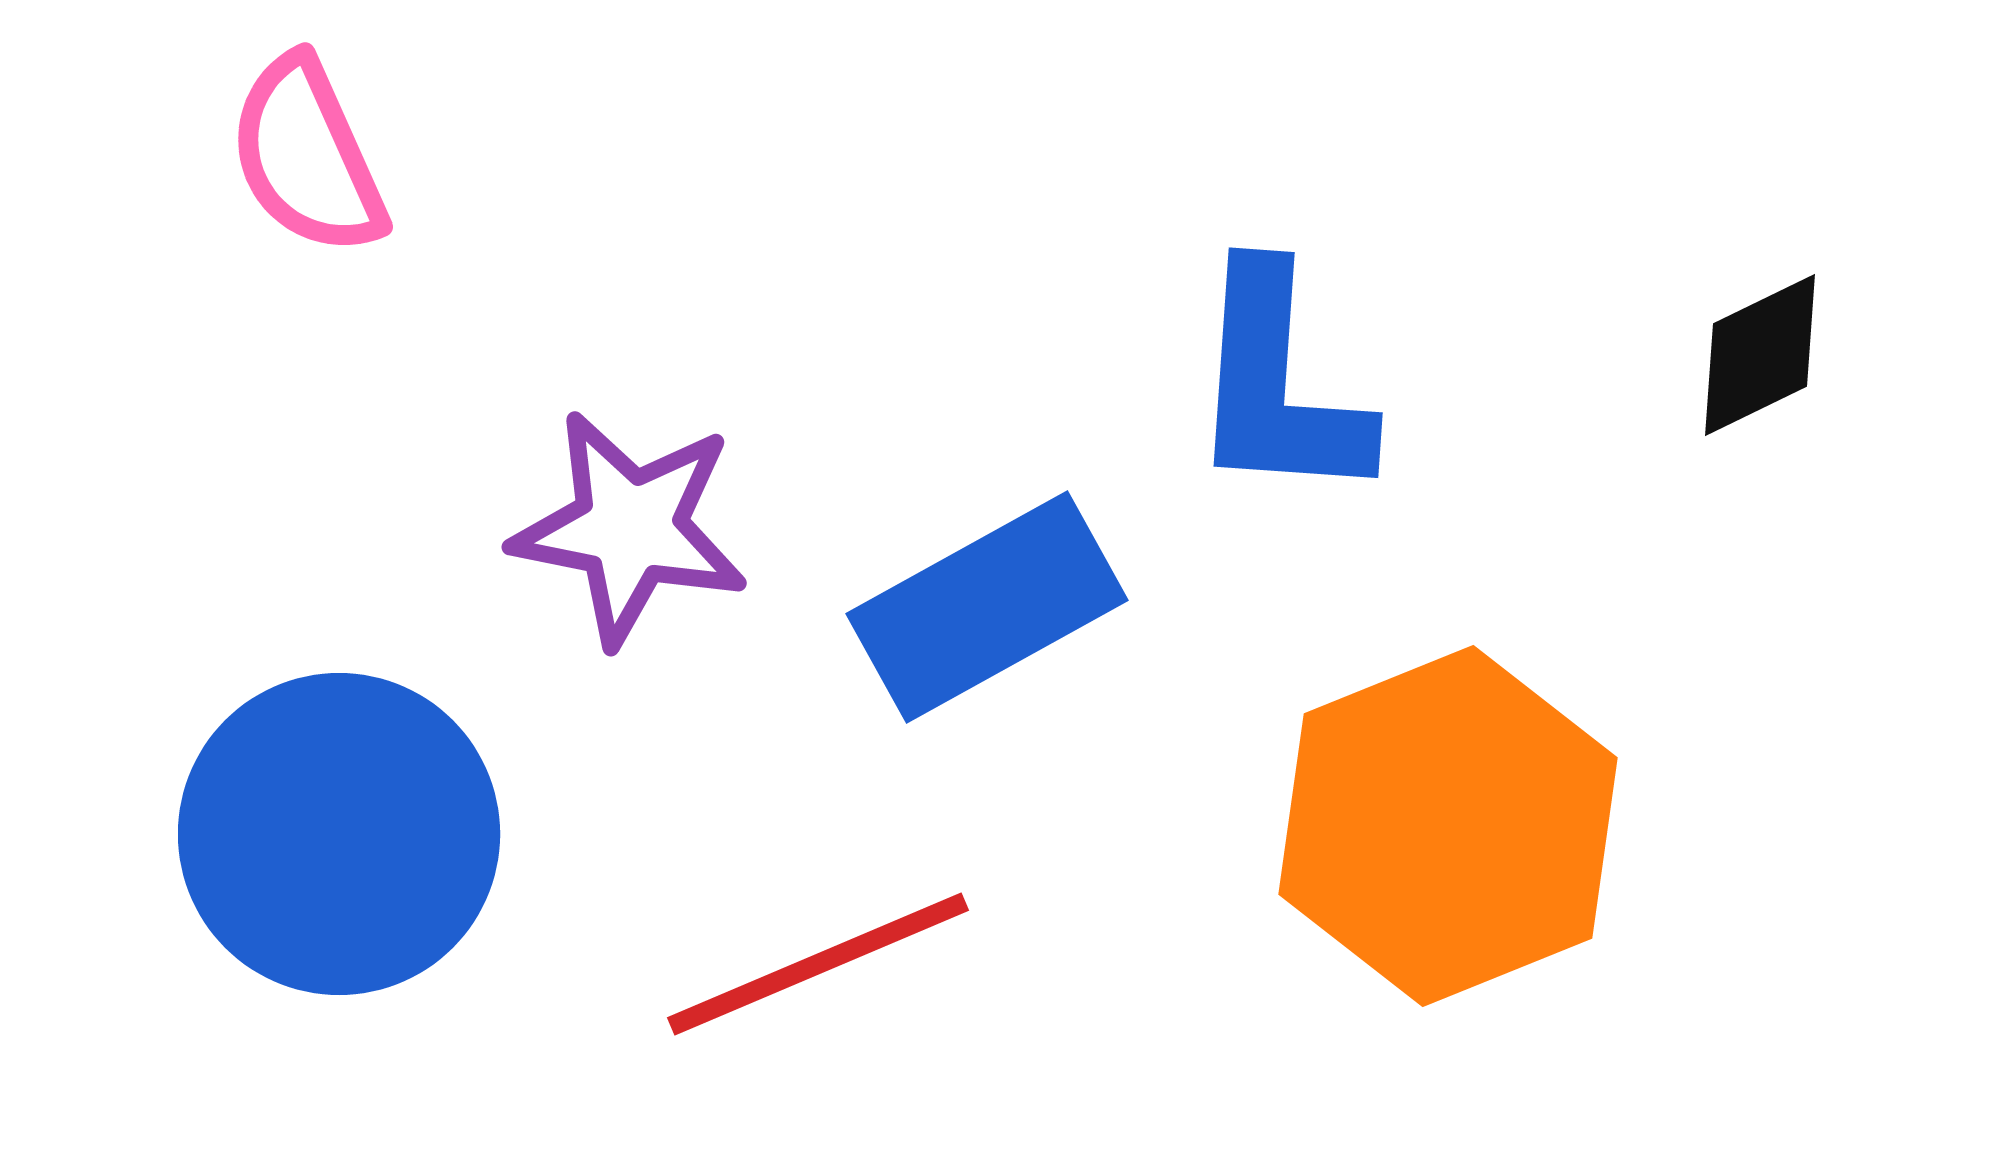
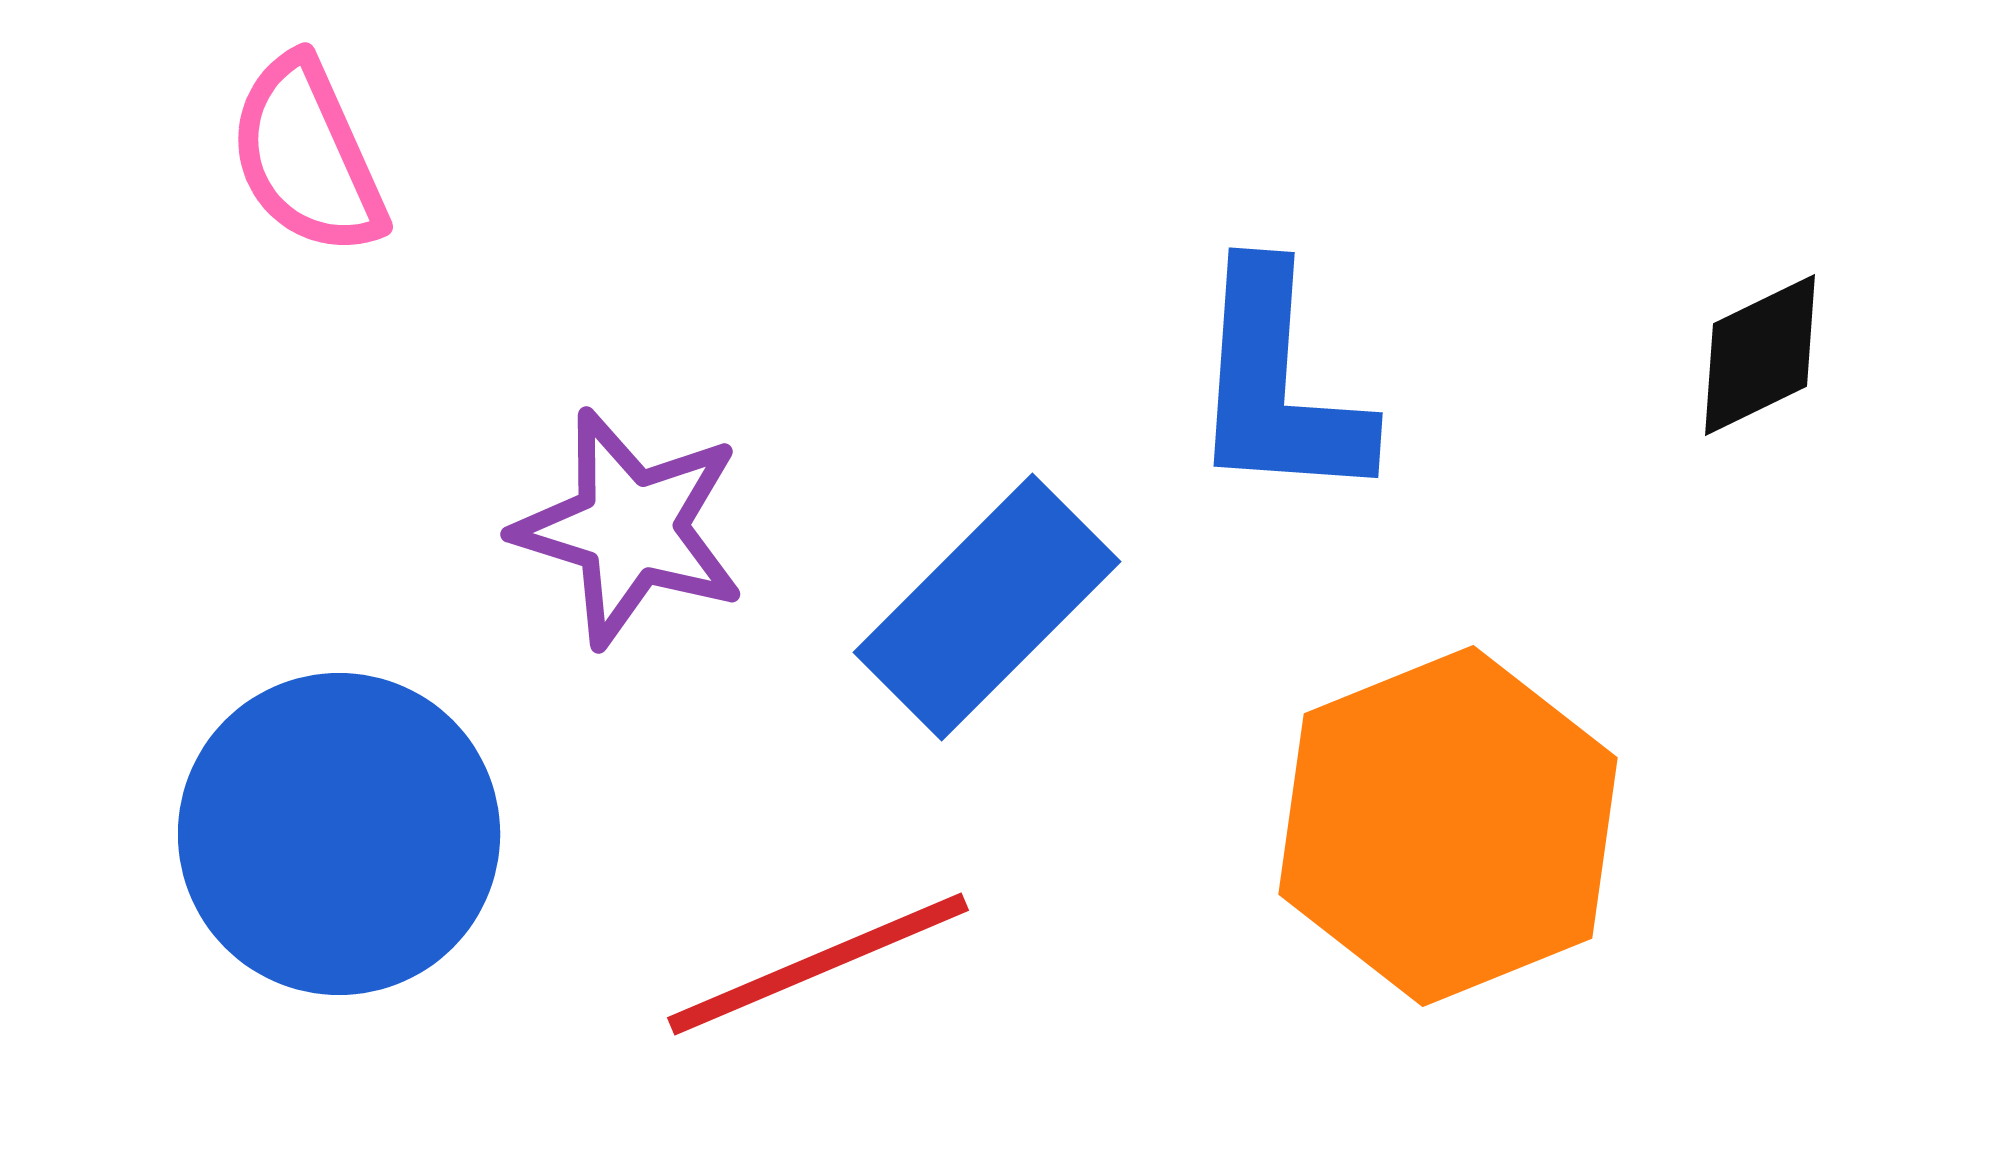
purple star: rotated 6 degrees clockwise
blue rectangle: rotated 16 degrees counterclockwise
